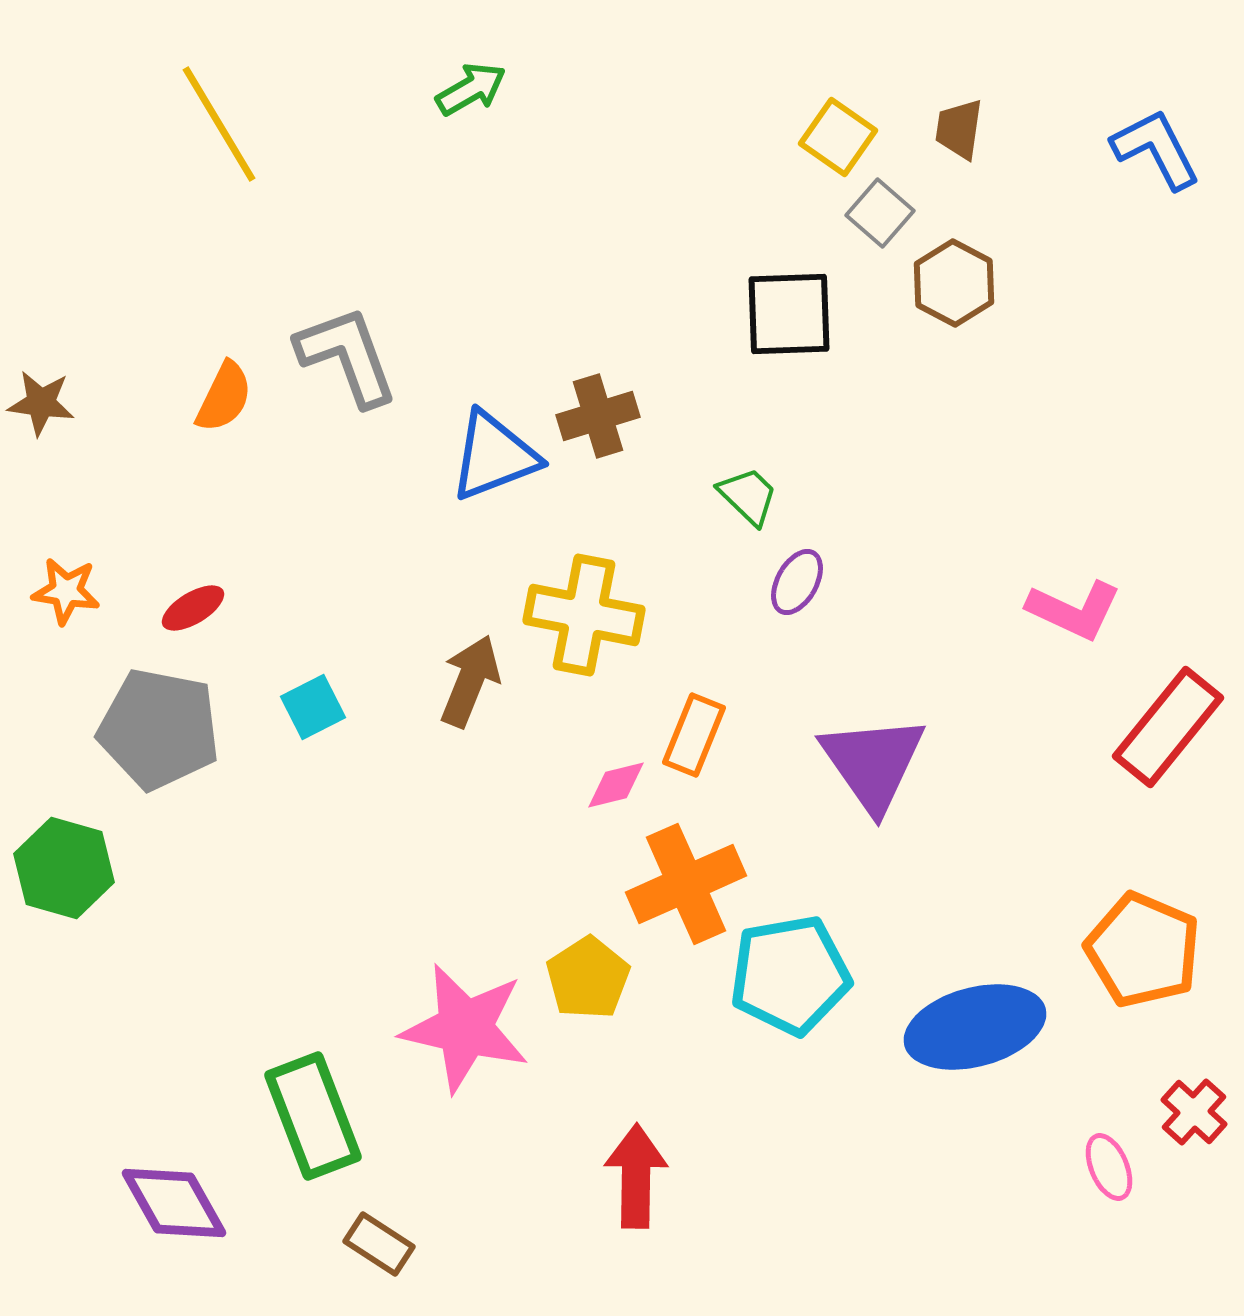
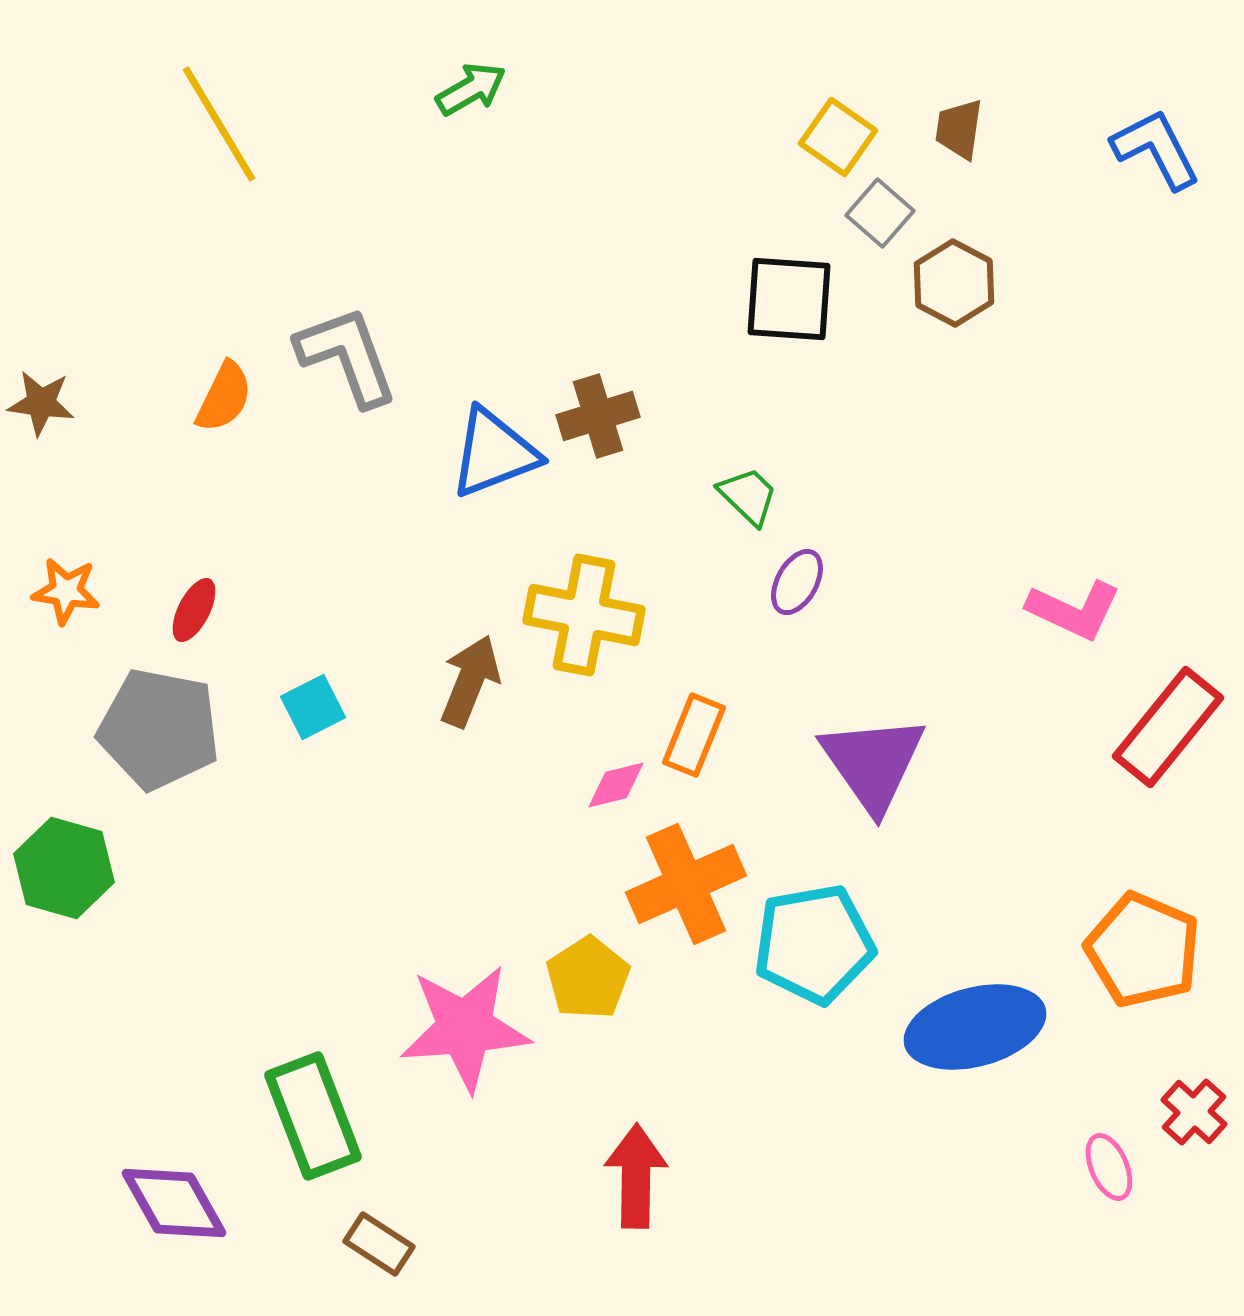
black square: moved 15 px up; rotated 6 degrees clockwise
blue triangle: moved 3 px up
red ellipse: moved 1 px right, 2 px down; rotated 32 degrees counterclockwise
cyan pentagon: moved 24 px right, 31 px up
pink star: rotated 17 degrees counterclockwise
